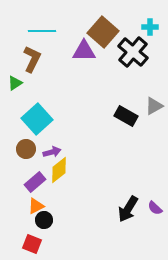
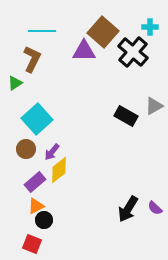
purple arrow: rotated 144 degrees clockwise
